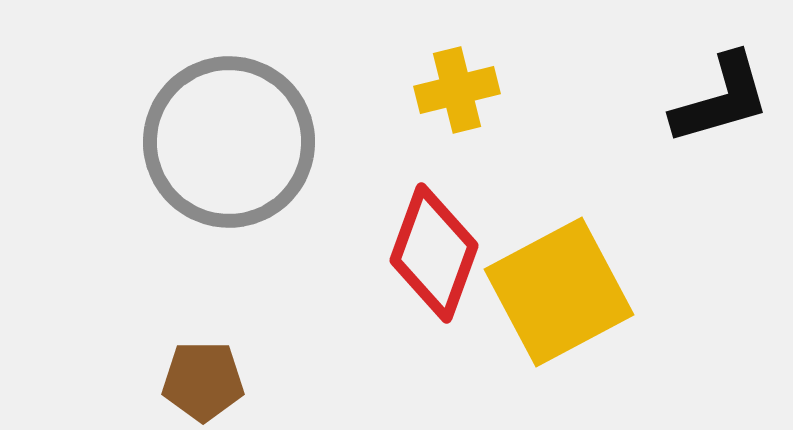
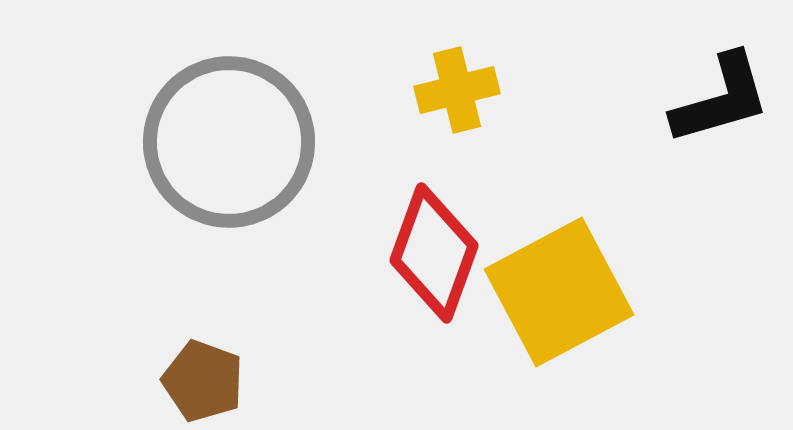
brown pentagon: rotated 20 degrees clockwise
